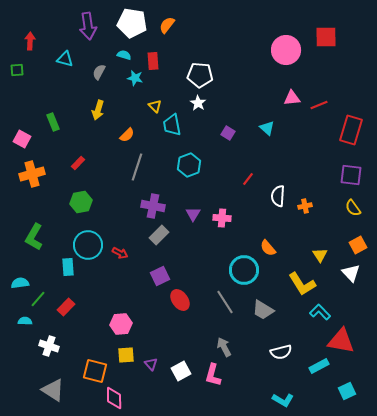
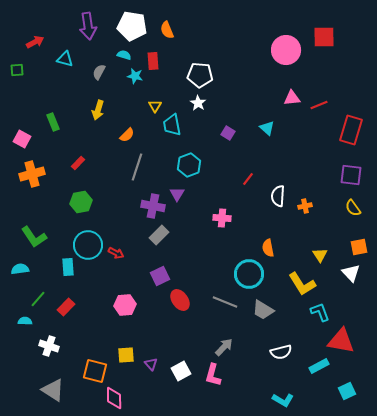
white pentagon at (132, 23): moved 3 px down
orange semicircle at (167, 25): moved 5 px down; rotated 60 degrees counterclockwise
red square at (326, 37): moved 2 px left
red arrow at (30, 41): moved 5 px right, 1 px down; rotated 60 degrees clockwise
cyan star at (135, 78): moved 2 px up
yellow triangle at (155, 106): rotated 16 degrees clockwise
purple triangle at (193, 214): moved 16 px left, 20 px up
green L-shape at (34, 237): rotated 64 degrees counterclockwise
orange square at (358, 245): moved 1 px right, 2 px down; rotated 18 degrees clockwise
orange semicircle at (268, 248): rotated 30 degrees clockwise
red arrow at (120, 253): moved 4 px left
cyan circle at (244, 270): moved 5 px right, 4 px down
cyan semicircle at (20, 283): moved 14 px up
gray line at (225, 302): rotated 35 degrees counterclockwise
cyan L-shape at (320, 312): rotated 25 degrees clockwise
pink hexagon at (121, 324): moved 4 px right, 19 px up
gray arrow at (224, 347): rotated 72 degrees clockwise
